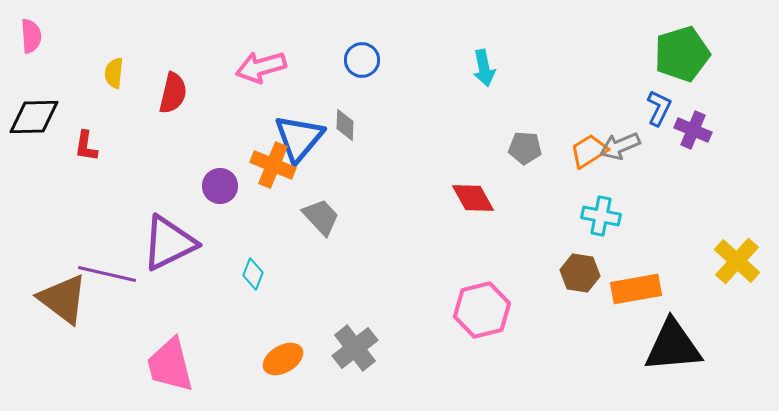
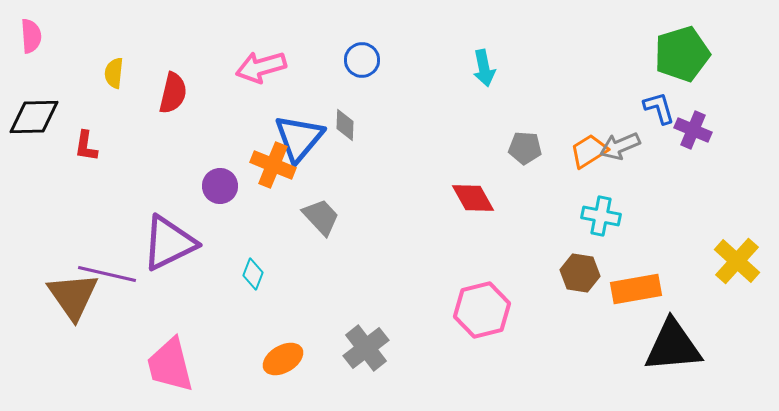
blue L-shape: rotated 42 degrees counterclockwise
brown triangle: moved 10 px right, 3 px up; rotated 18 degrees clockwise
gray cross: moved 11 px right
